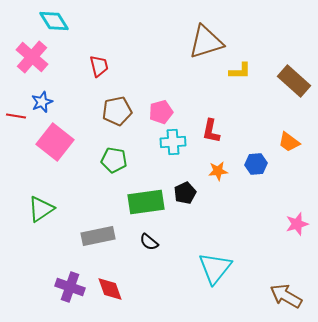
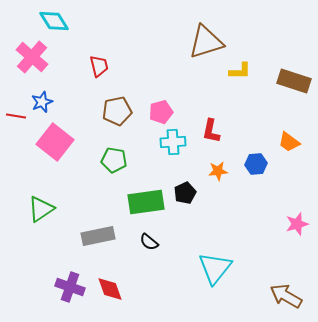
brown rectangle: rotated 24 degrees counterclockwise
